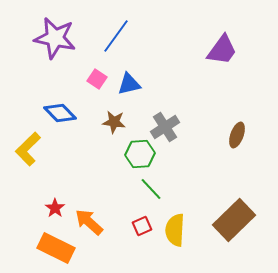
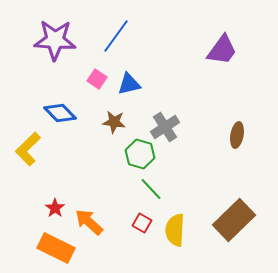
purple star: moved 2 px down; rotated 9 degrees counterclockwise
brown ellipse: rotated 10 degrees counterclockwise
green hexagon: rotated 20 degrees clockwise
red square: moved 3 px up; rotated 36 degrees counterclockwise
